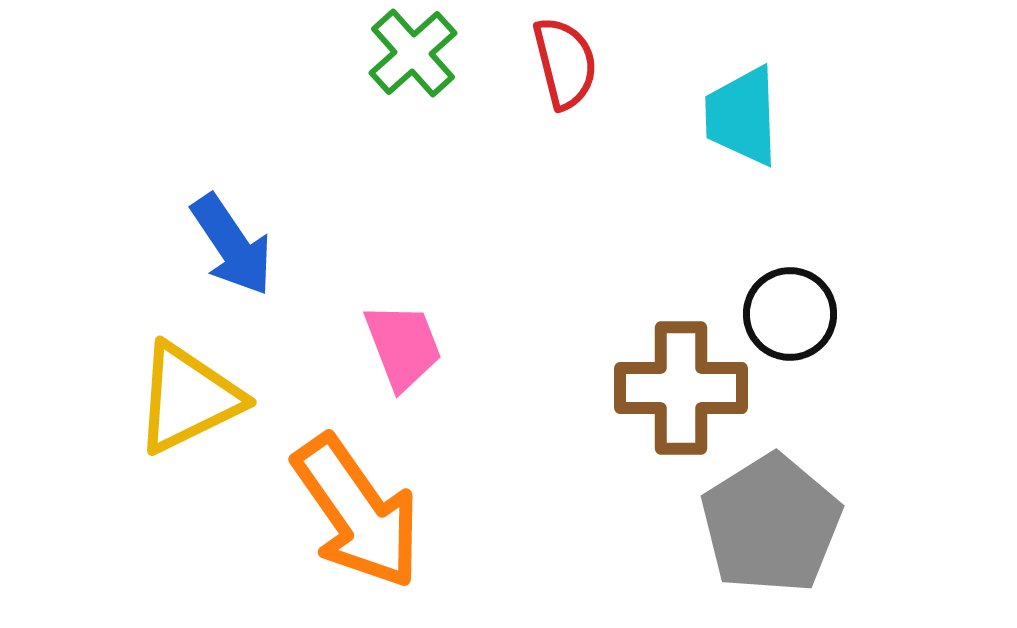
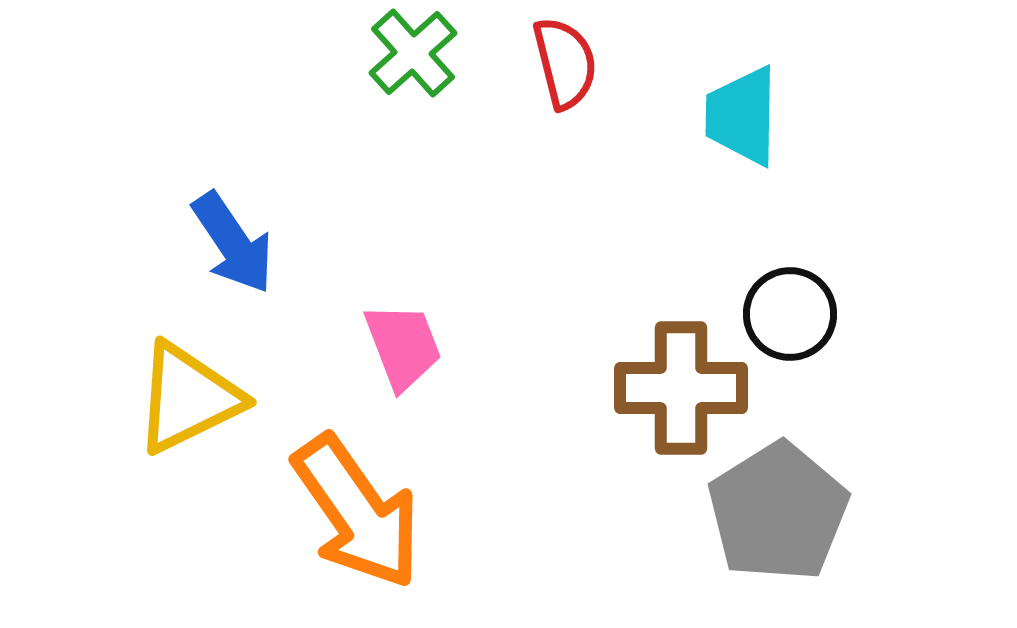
cyan trapezoid: rotated 3 degrees clockwise
blue arrow: moved 1 px right, 2 px up
gray pentagon: moved 7 px right, 12 px up
